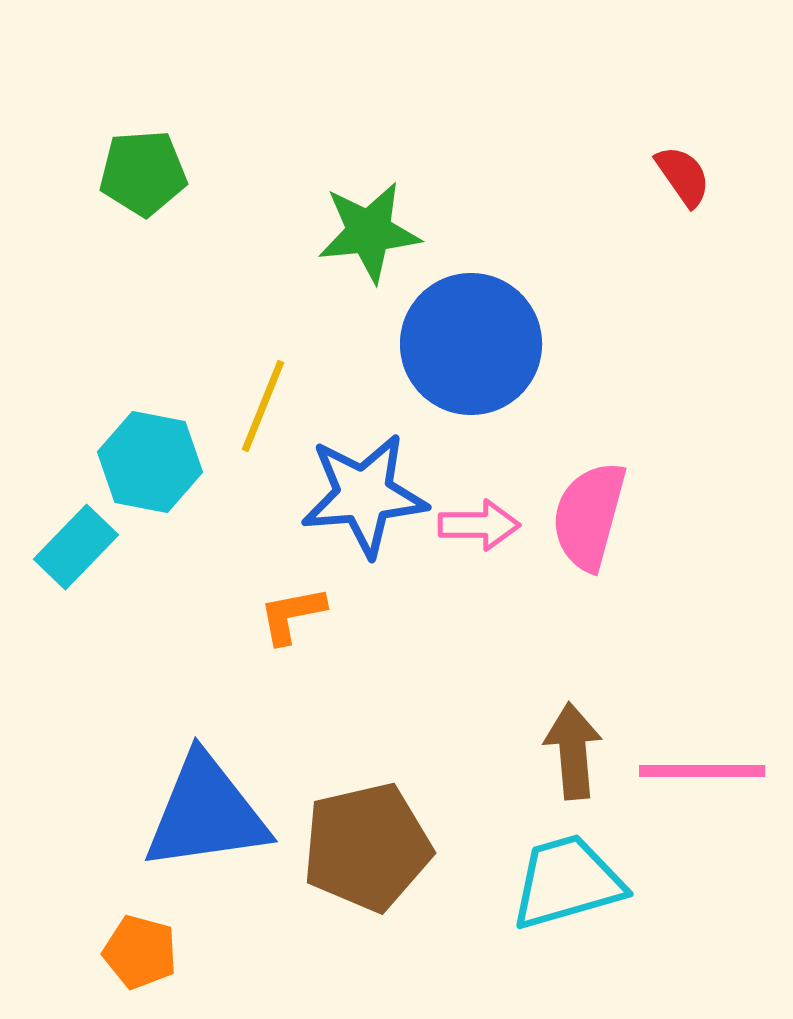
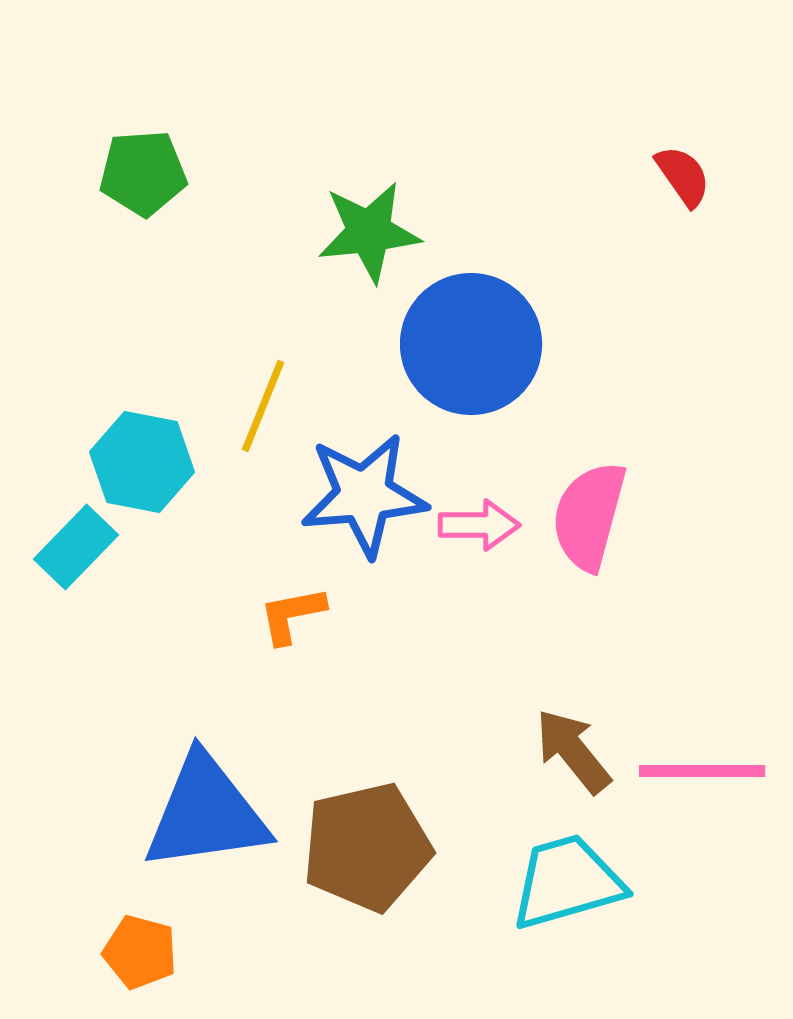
cyan hexagon: moved 8 px left
brown arrow: rotated 34 degrees counterclockwise
